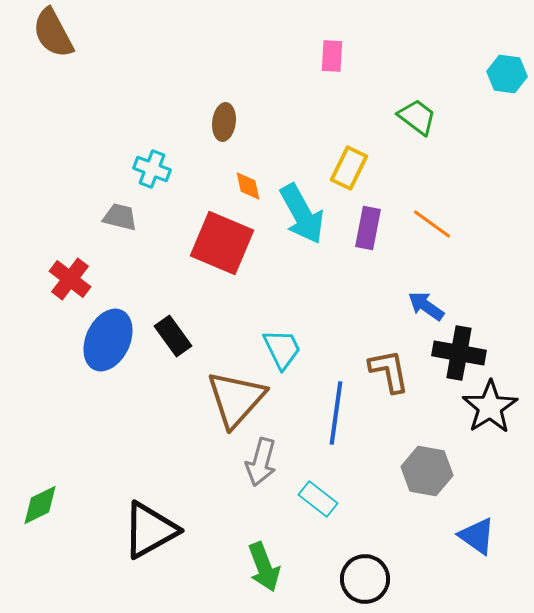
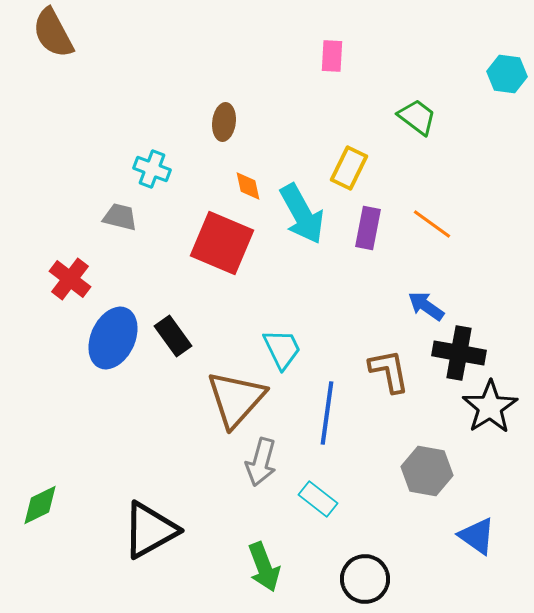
blue ellipse: moved 5 px right, 2 px up
blue line: moved 9 px left
